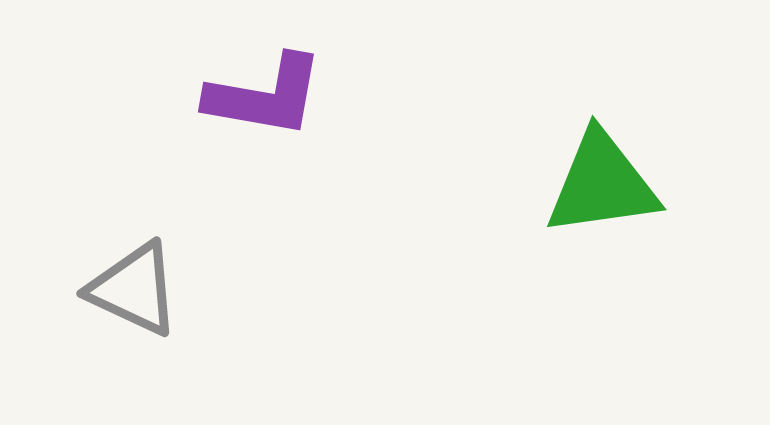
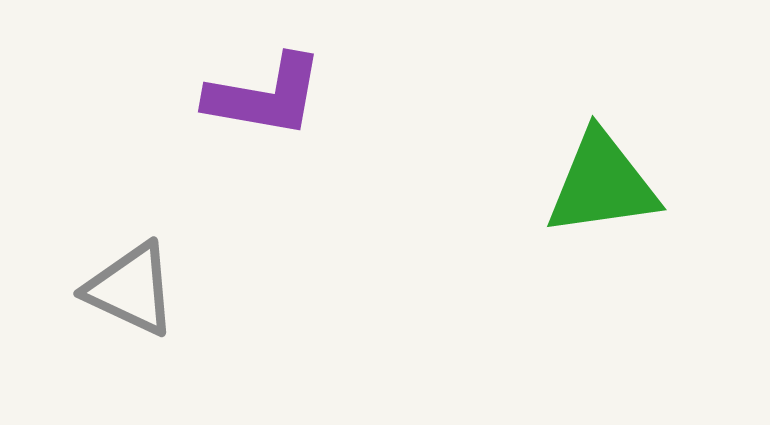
gray triangle: moved 3 px left
